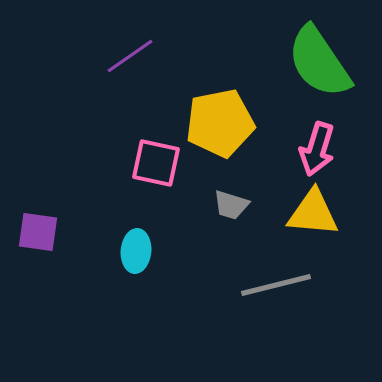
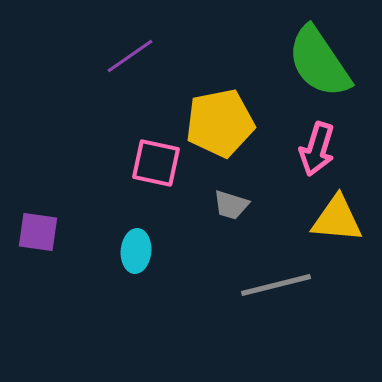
yellow triangle: moved 24 px right, 6 px down
